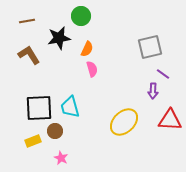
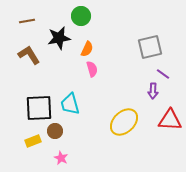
cyan trapezoid: moved 3 px up
